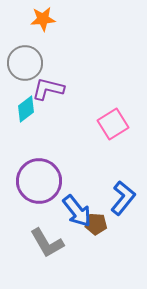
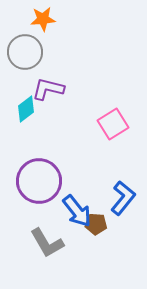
gray circle: moved 11 px up
